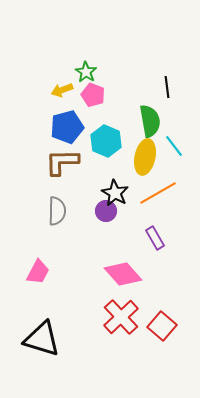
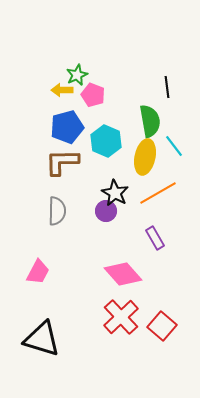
green star: moved 9 px left, 3 px down; rotated 15 degrees clockwise
yellow arrow: rotated 20 degrees clockwise
